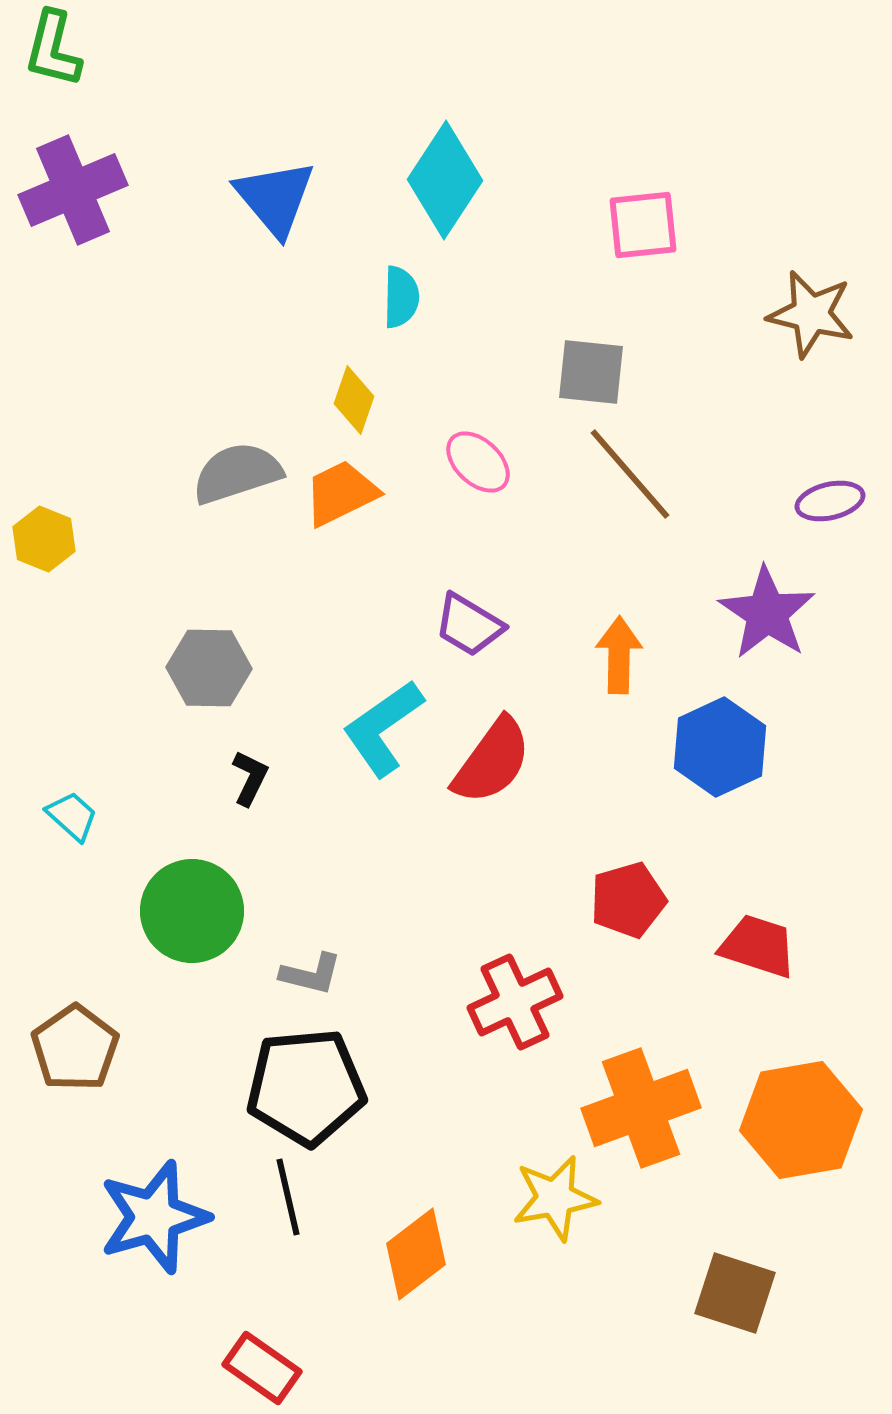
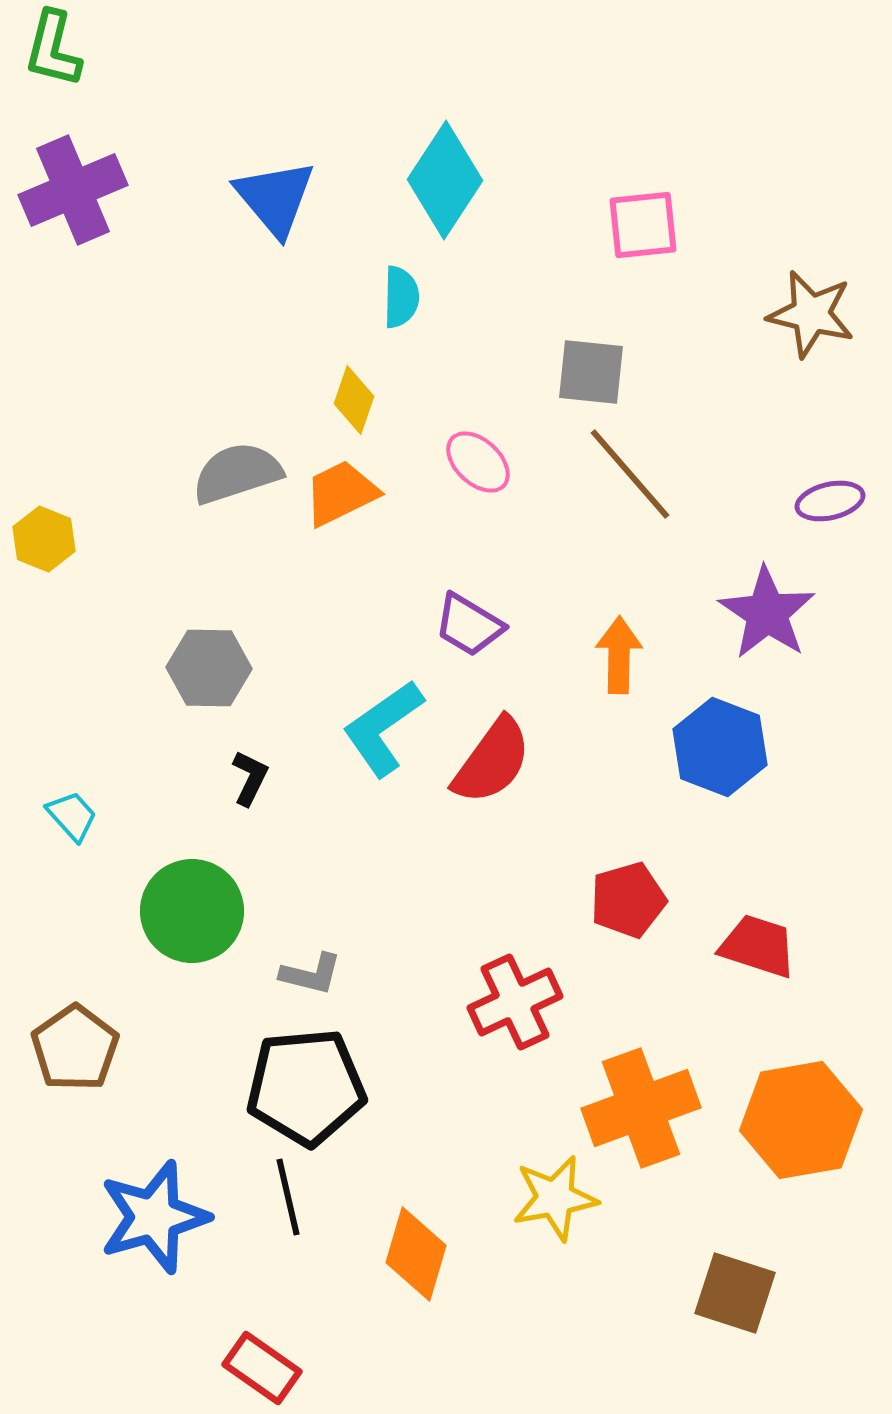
blue hexagon: rotated 14 degrees counterclockwise
cyan trapezoid: rotated 6 degrees clockwise
orange diamond: rotated 36 degrees counterclockwise
